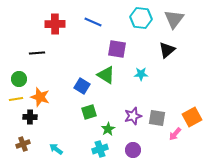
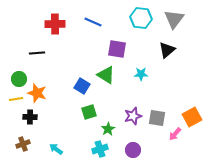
orange star: moved 3 px left, 4 px up
